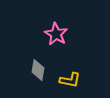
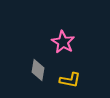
pink star: moved 7 px right, 8 px down
